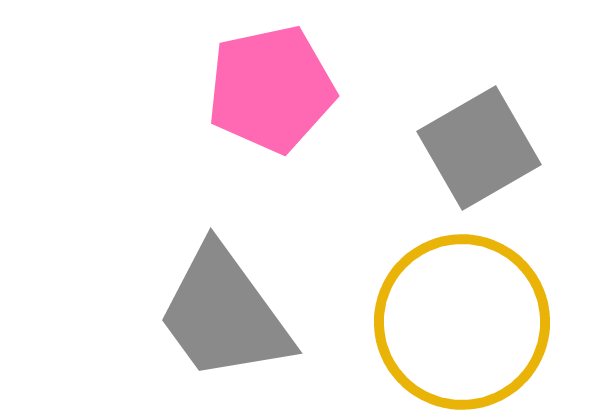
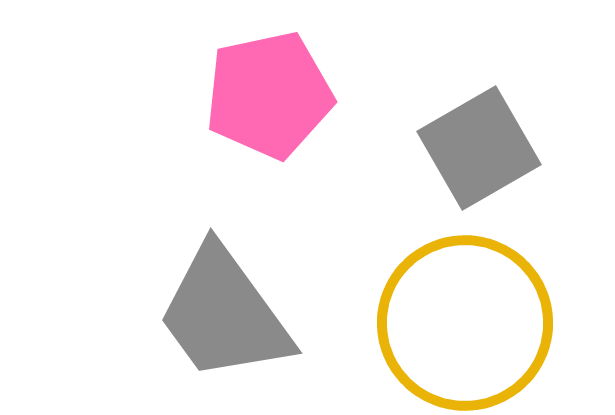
pink pentagon: moved 2 px left, 6 px down
yellow circle: moved 3 px right, 1 px down
